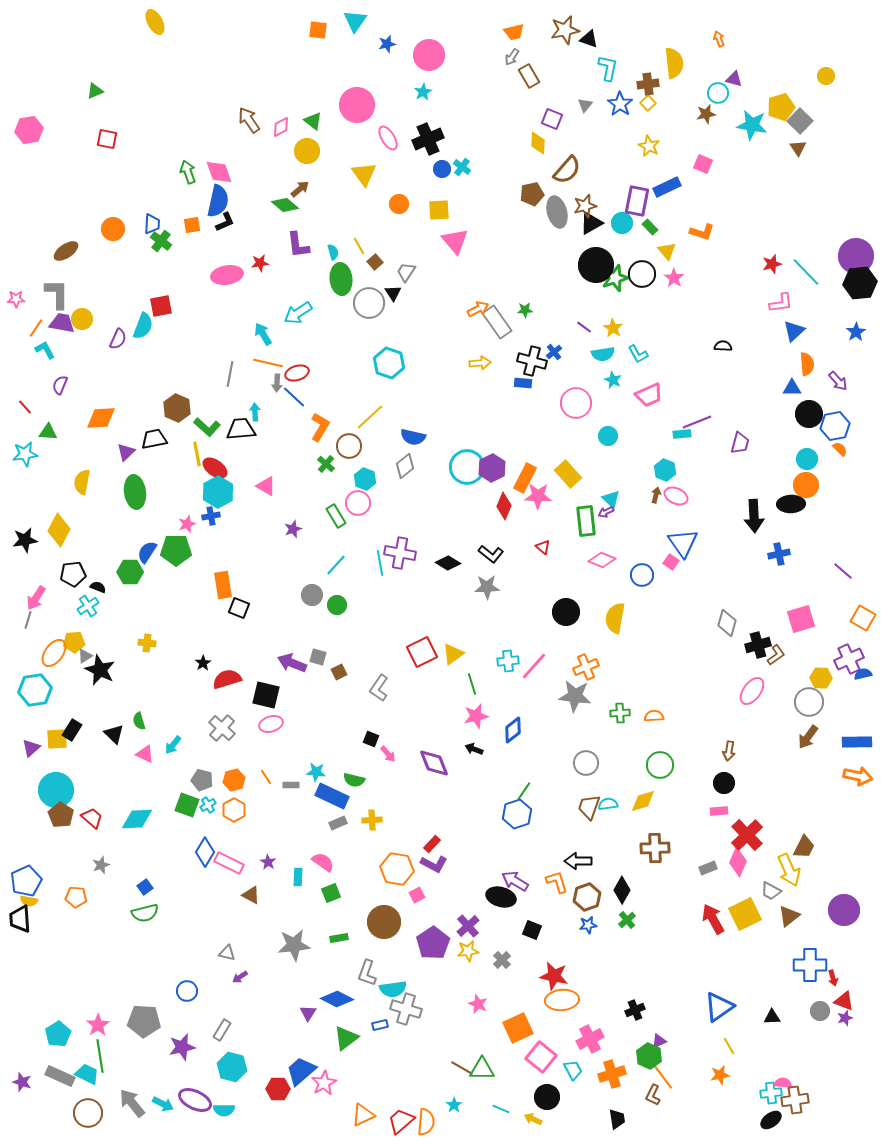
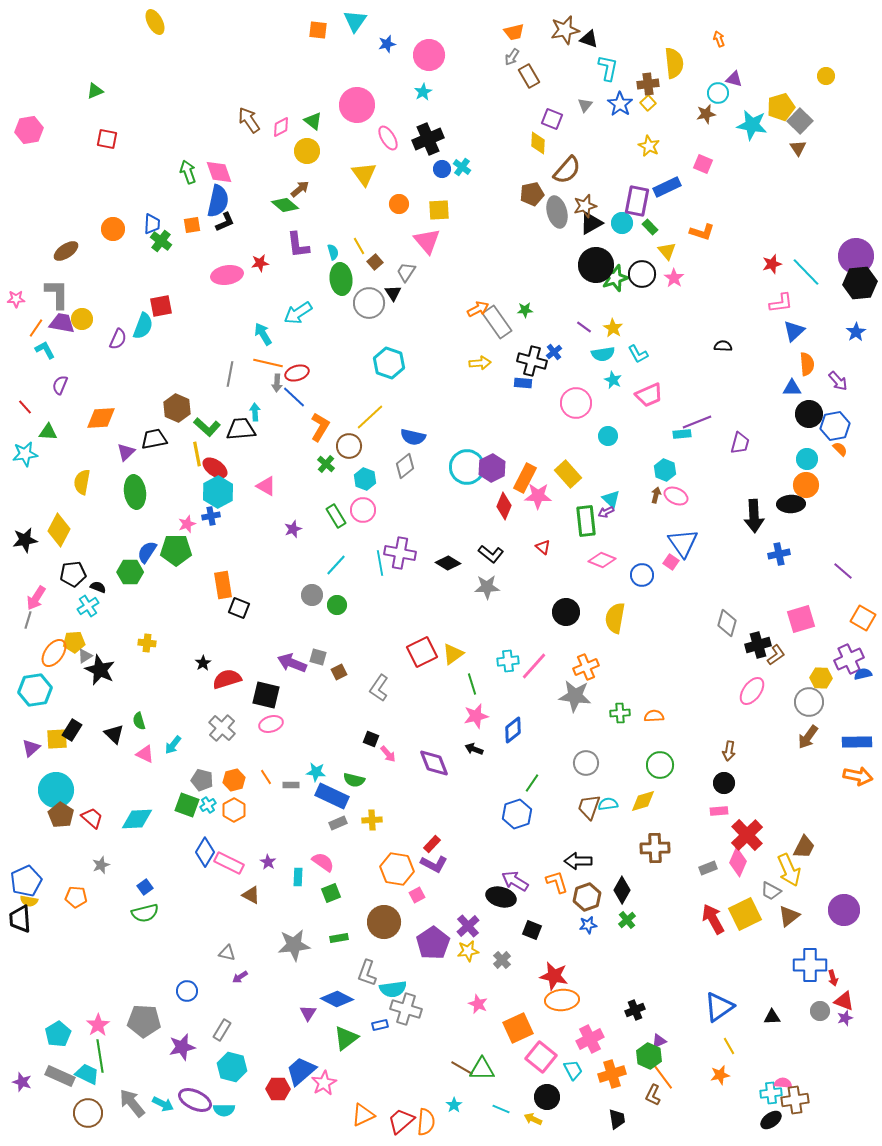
pink triangle at (455, 241): moved 28 px left
pink circle at (358, 503): moved 5 px right, 7 px down
green line at (524, 791): moved 8 px right, 8 px up
